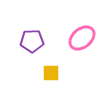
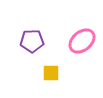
pink ellipse: moved 3 px down
